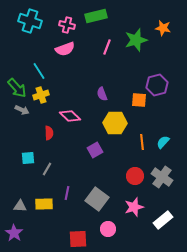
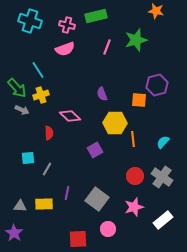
orange star: moved 7 px left, 17 px up
cyan line: moved 1 px left, 1 px up
orange line: moved 9 px left, 3 px up
